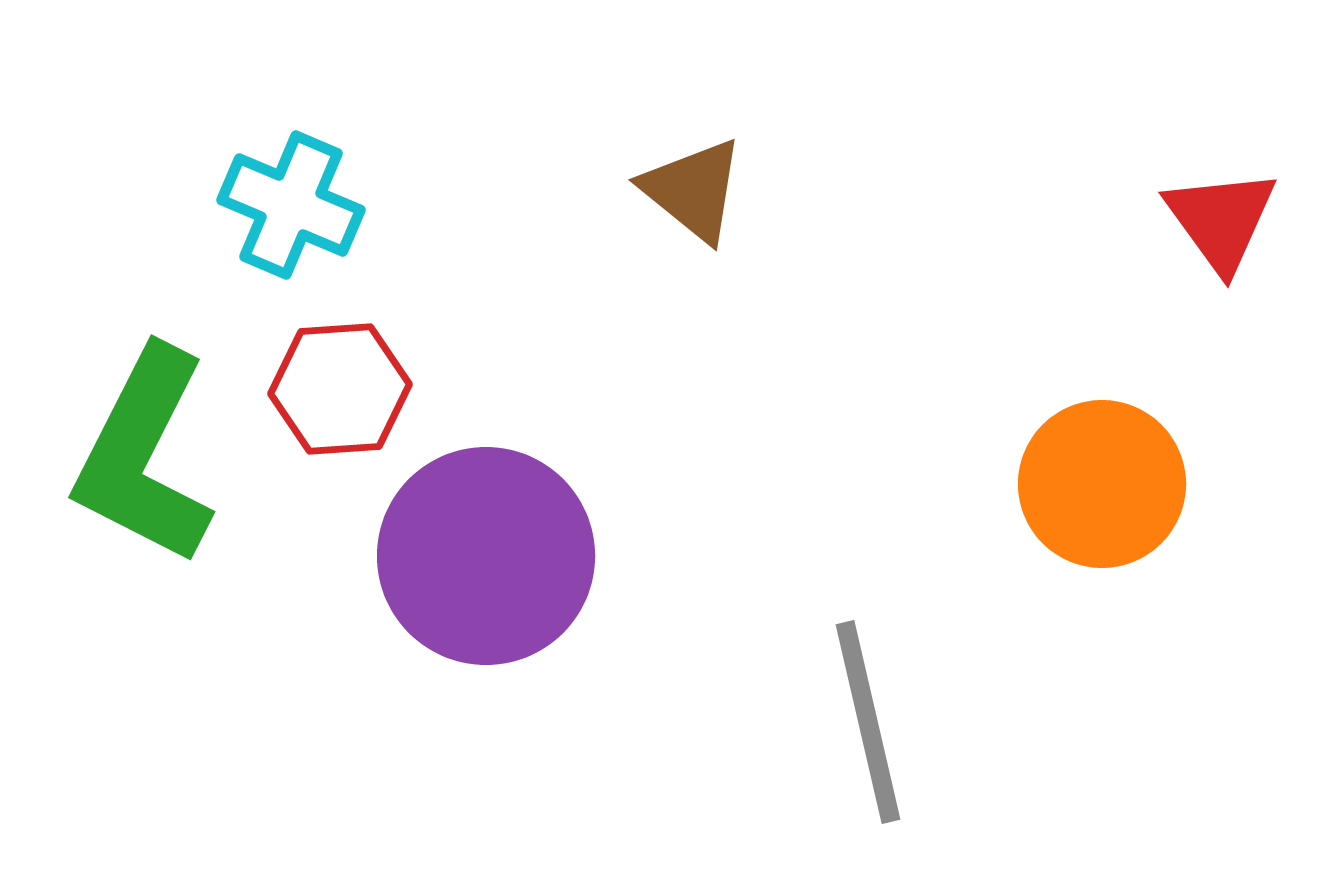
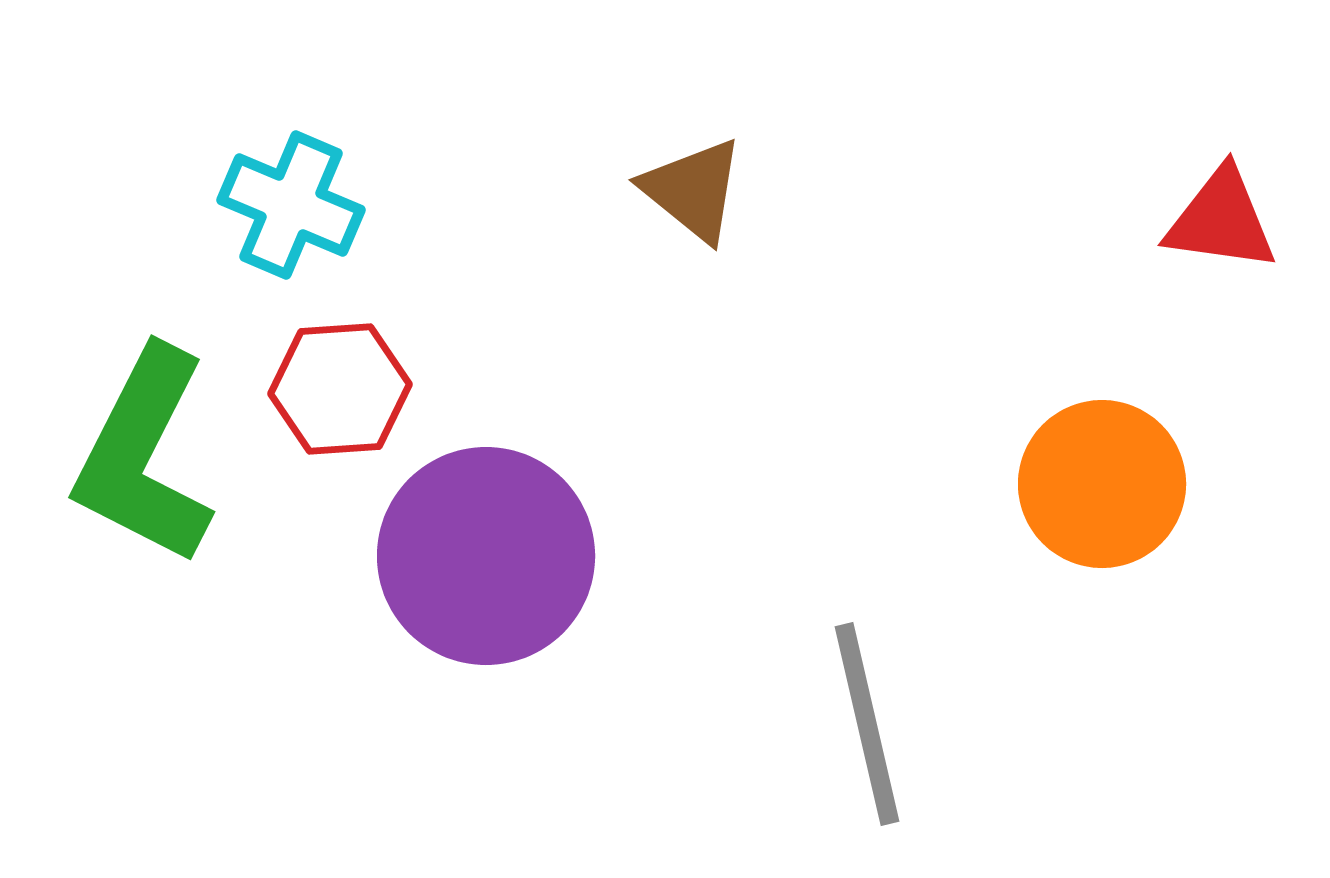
red triangle: rotated 46 degrees counterclockwise
gray line: moved 1 px left, 2 px down
